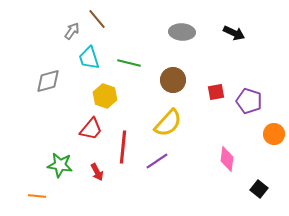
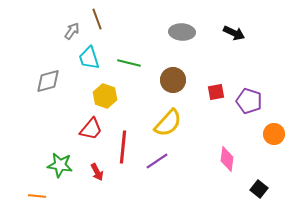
brown line: rotated 20 degrees clockwise
